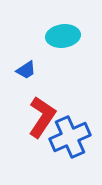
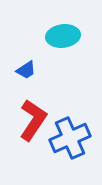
red L-shape: moved 9 px left, 3 px down
blue cross: moved 1 px down
